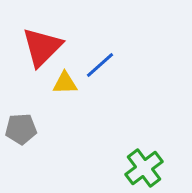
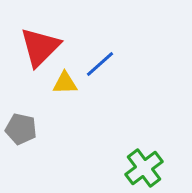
red triangle: moved 2 px left
blue line: moved 1 px up
gray pentagon: rotated 16 degrees clockwise
